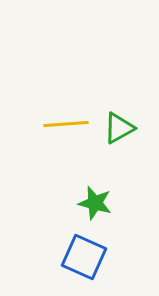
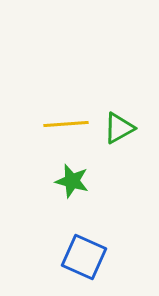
green star: moved 23 px left, 22 px up
